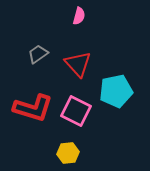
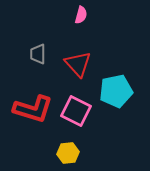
pink semicircle: moved 2 px right, 1 px up
gray trapezoid: rotated 55 degrees counterclockwise
red L-shape: moved 1 px down
